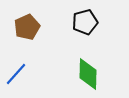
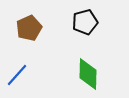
brown pentagon: moved 2 px right, 1 px down
blue line: moved 1 px right, 1 px down
